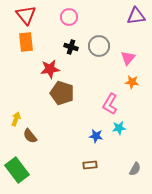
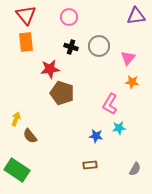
green rectangle: rotated 20 degrees counterclockwise
